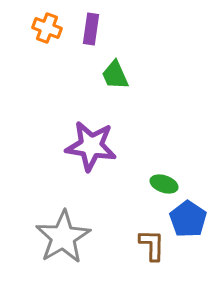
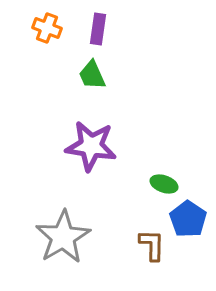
purple rectangle: moved 7 px right
green trapezoid: moved 23 px left
